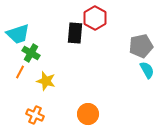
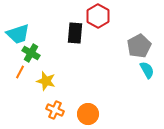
red hexagon: moved 3 px right, 2 px up
gray pentagon: moved 2 px left; rotated 15 degrees counterclockwise
orange cross: moved 20 px right, 5 px up
